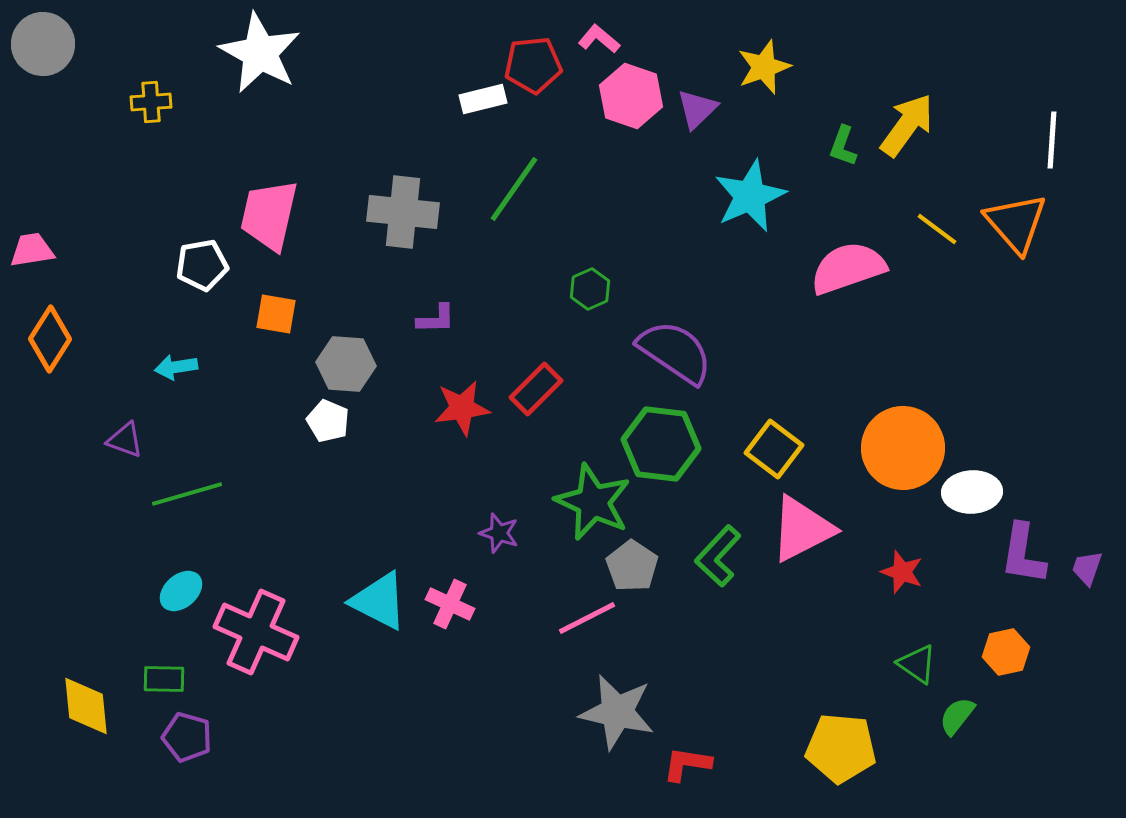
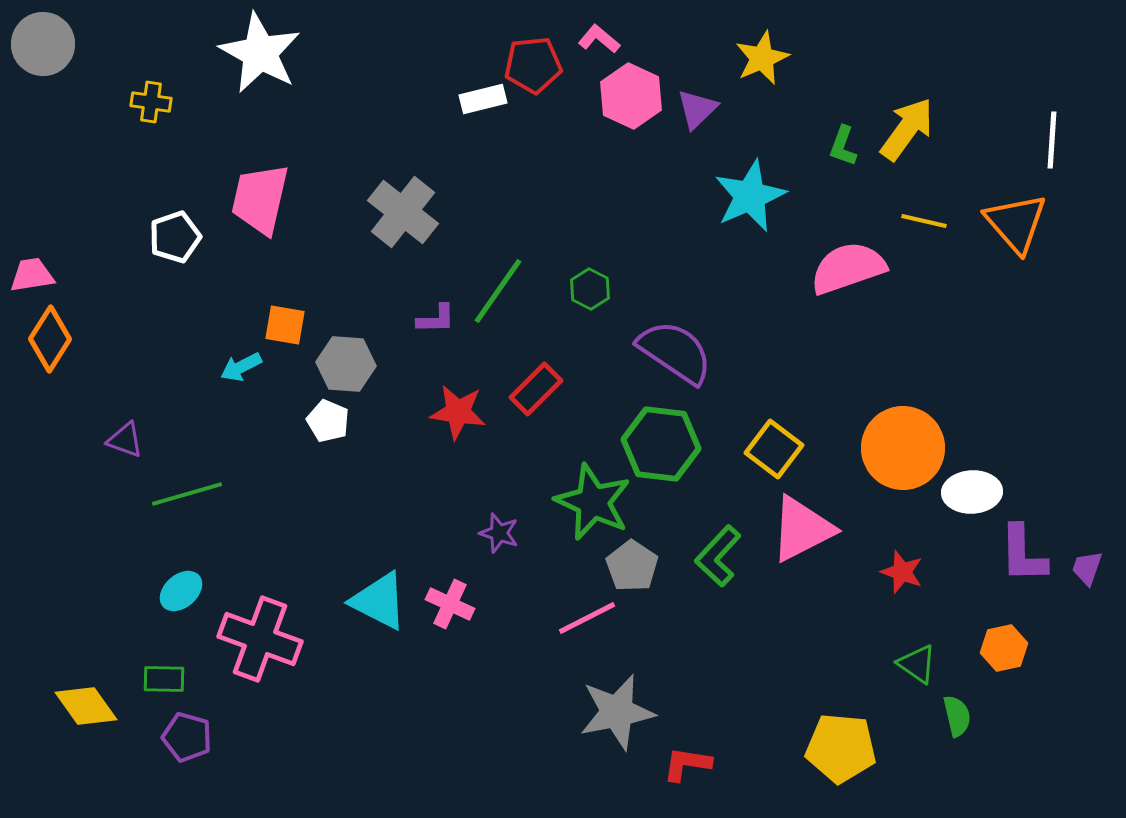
yellow star at (764, 67): moved 2 px left, 9 px up; rotated 4 degrees counterclockwise
pink hexagon at (631, 96): rotated 6 degrees clockwise
yellow cross at (151, 102): rotated 12 degrees clockwise
yellow arrow at (907, 125): moved 4 px down
green line at (514, 189): moved 16 px left, 102 px down
gray cross at (403, 212): rotated 32 degrees clockwise
pink trapezoid at (269, 215): moved 9 px left, 16 px up
yellow line at (937, 229): moved 13 px left, 8 px up; rotated 24 degrees counterclockwise
pink trapezoid at (32, 250): moved 25 px down
white pentagon at (202, 265): moved 27 px left, 28 px up; rotated 9 degrees counterclockwise
green hexagon at (590, 289): rotated 9 degrees counterclockwise
orange square at (276, 314): moved 9 px right, 11 px down
cyan arrow at (176, 367): moved 65 px right; rotated 18 degrees counterclockwise
red star at (462, 408): moved 4 px left, 4 px down; rotated 16 degrees clockwise
purple L-shape at (1023, 554): rotated 10 degrees counterclockwise
pink cross at (256, 632): moved 4 px right, 7 px down; rotated 4 degrees counterclockwise
orange hexagon at (1006, 652): moved 2 px left, 4 px up
yellow diamond at (86, 706): rotated 30 degrees counterclockwise
gray star at (617, 712): rotated 24 degrees counterclockwise
green semicircle at (957, 716): rotated 129 degrees clockwise
